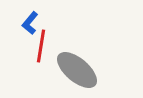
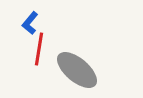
red line: moved 2 px left, 3 px down
